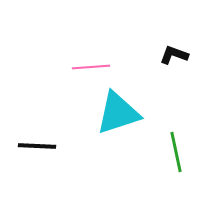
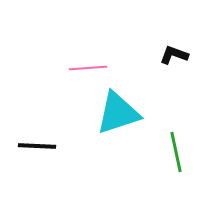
pink line: moved 3 px left, 1 px down
